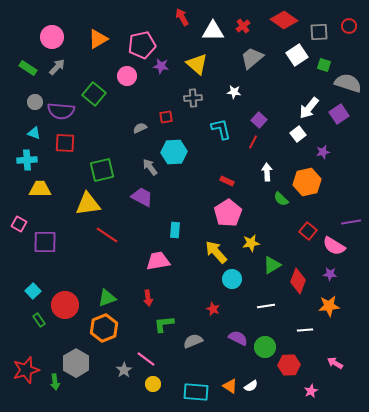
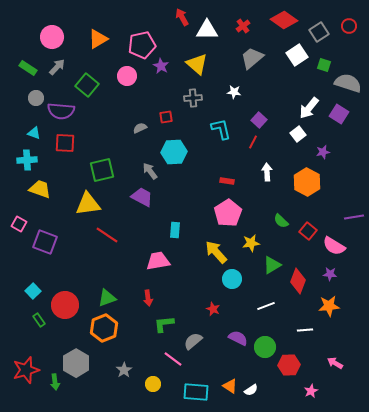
white triangle at (213, 31): moved 6 px left, 1 px up
gray square at (319, 32): rotated 30 degrees counterclockwise
purple star at (161, 66): rotated 21 degrees clockwise
green square at (94, 94): moved 7 px left, 9 px up
gray circle at (35, 102): moved 1 px right, 4 px up
purple square at (339, 114): rotated 24 degrees counterclockwise
gray arrow at (150, 167): moved 4 px down
red rectangle at (227, 181): rotated 16 degrees counterclockwise
orange hexagon at (307, 182): rotated 20 degrees counterclockwise
yellow trapezoid at (40, 189): rotated 20 degrees clockwise
green semicircle at (281, 199): moved 22 px down
purple line at (351, 222): moved 3 px right, 5 px up
purple square at (45, 242): rotated 20 degrees clockwise
white line at (266, 306): rotated 12 degrees counterclockwise
gray semicircle at (193, 341): rotated 18 degrees counterclockwise
pink line at (146, 359): moved 27 px right
white semicircle at (251, 386): moved 4 px down
